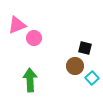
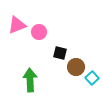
pink circle: moved 5 px right, 6 px up
black square: moved 25 px left, 5 px down
brown circle: moved 1 px right, 1 px down
